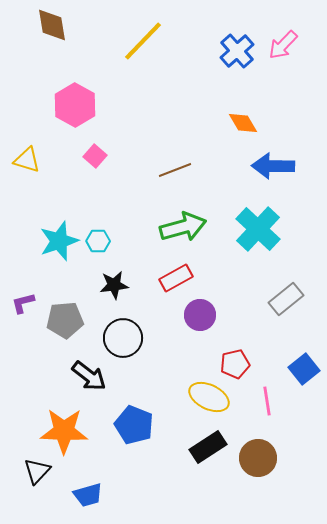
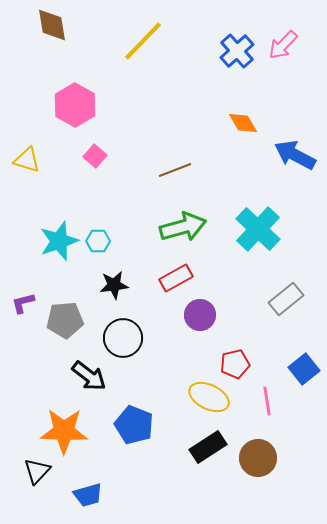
blue arrow: moved 22 px right, 11 px up; rotated 27 degrees clockwise
